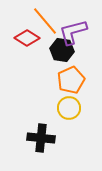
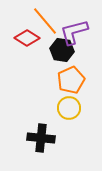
purple L-shape: moved 1 px right
